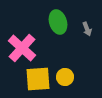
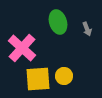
yellow circle: moved 1 px left, 1 px up
